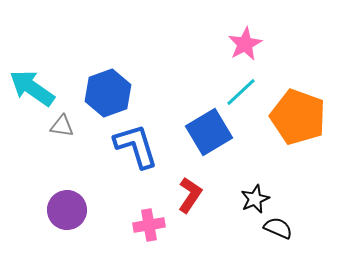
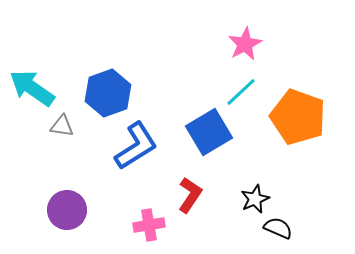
blue L-shape: rotated 75 degrees clockwise
